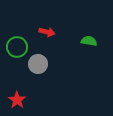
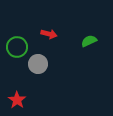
red arrow: moved 2 px right, 2 px down
green semicircle: rotated 35 degrees counterclockwise
